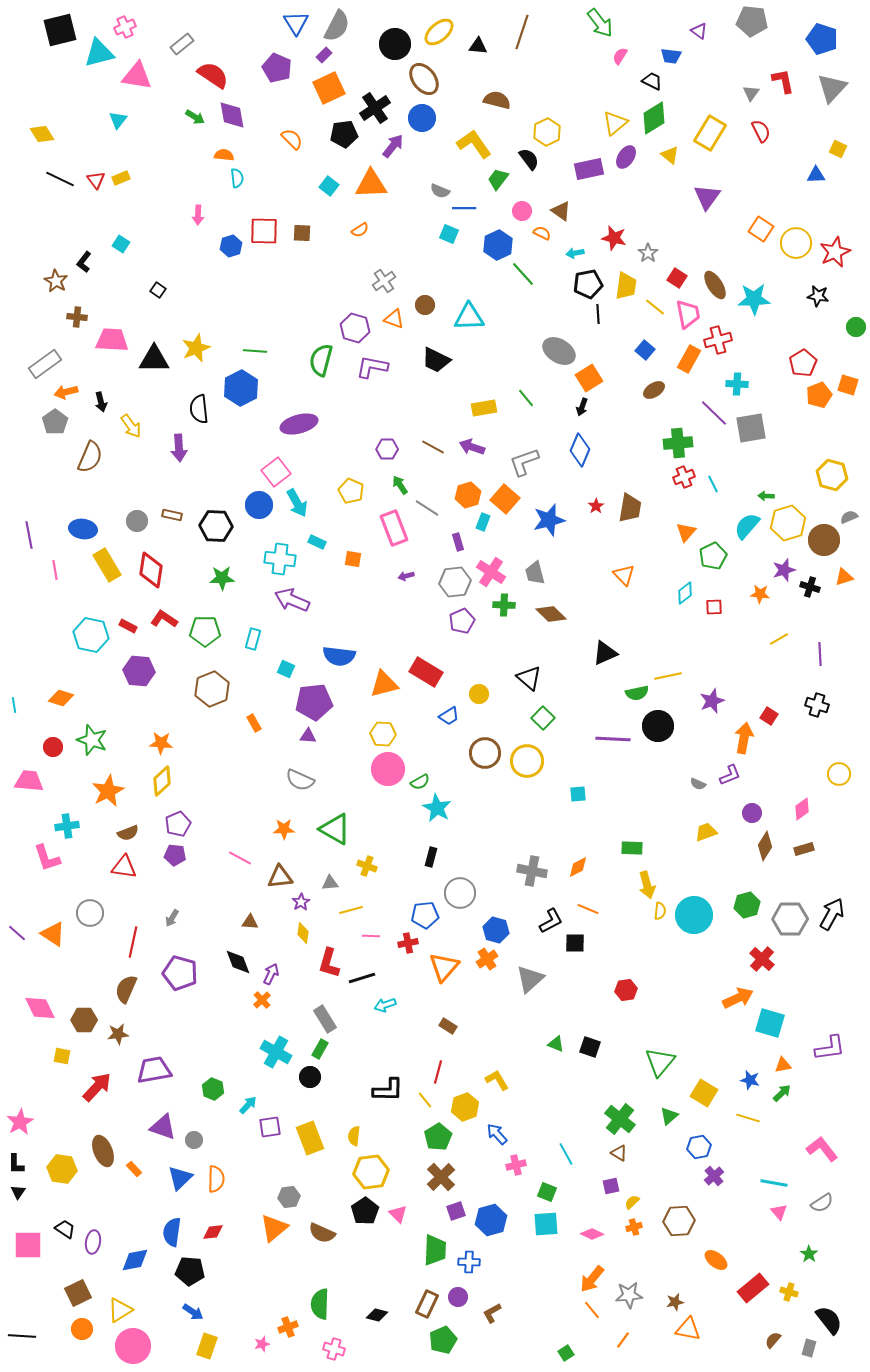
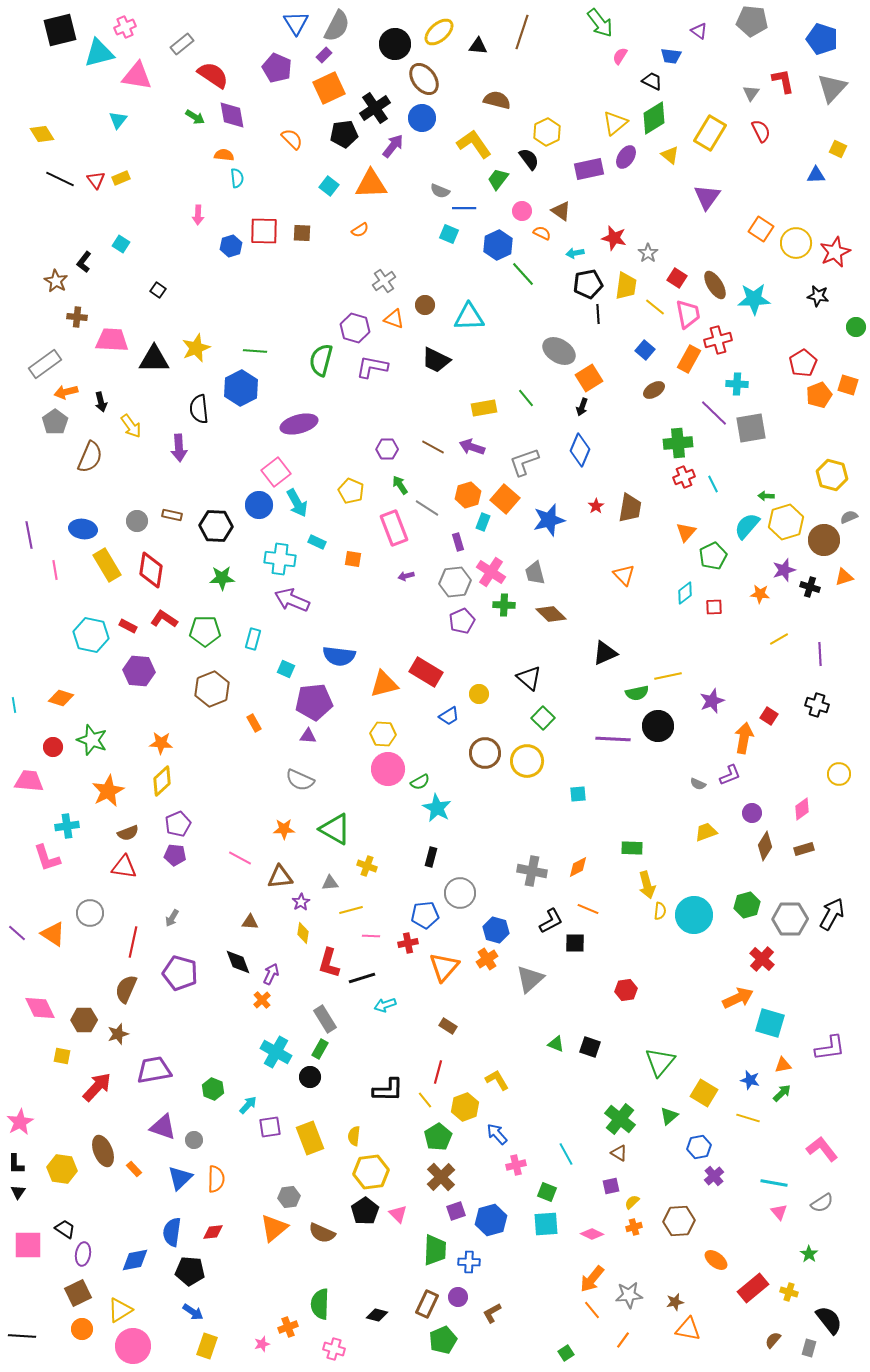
yellow hexagon at (788, 523): moved 2 px left, 1 px up
brown star at (118, 1034): rotated 10 degrees counterclockwise
purple ellipse at (93, 1242): moved 10 px left, 12 px down
